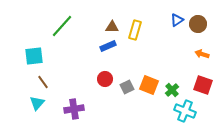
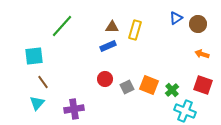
blue triangle: moved 1 px left, 2 px up
